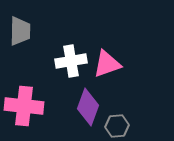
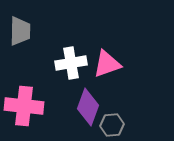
white cross: moved 2 px down
gray hexagon: moved 5 px left, 1 px up
